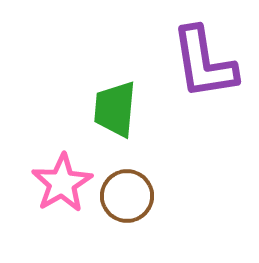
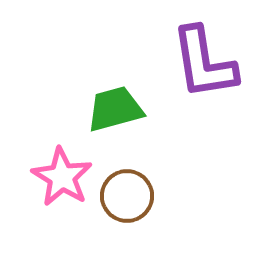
green trapezoid: rotated 70 degrees clockwise
pink star: moved 6 px up; rotated 10 degrees counterclockwise
